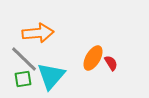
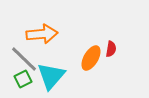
orange arrow: moved 4 px right, 1 px down
orange ellipse: moved 2 px left
red semicircle: moved 14 px up; rotated 42 degrees clockwise
green square: rotated 18 degrees counterclockwise
